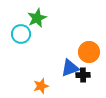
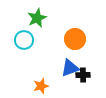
cyan circle: moved 3 px right, 6 px down
orange circle: moved 14 px left, 13 px up
